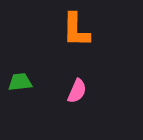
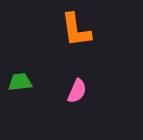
orange L-shape: rotated 9 degrees counterclockwise
